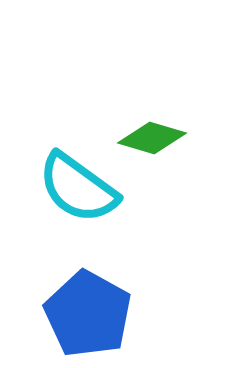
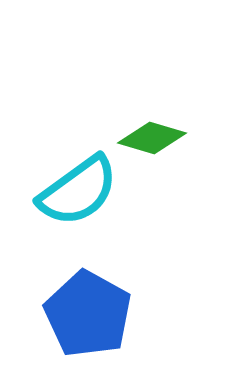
cyan semicircle: moved 3 px down; rotated 72 degrees counterclockwise
